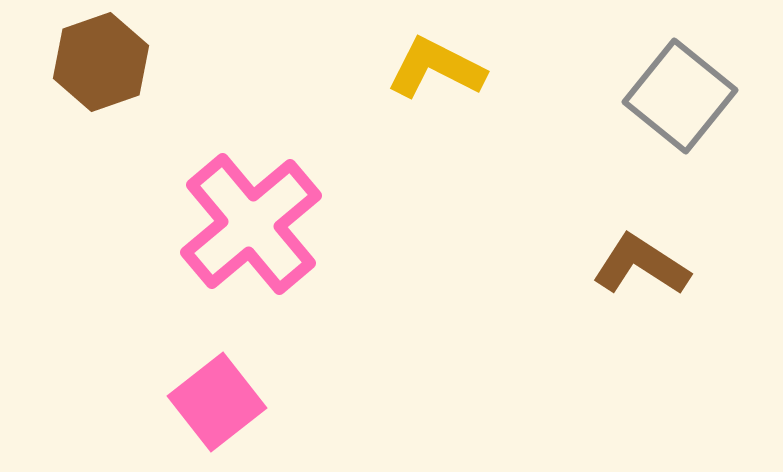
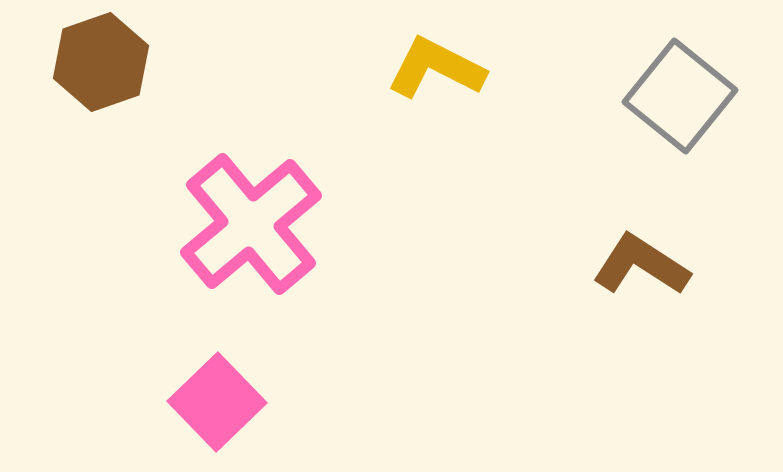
pink square: rotated 6 degrees counterclockwise
